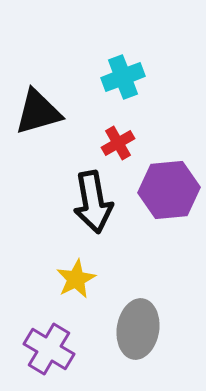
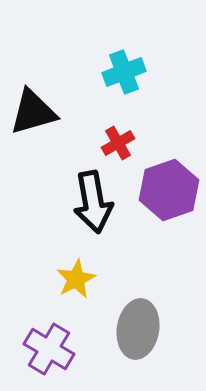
cyan cross: moved 1 px right, 5 px up
black triangle: moved 5 px left
purple hexagon: rotated 14 degrees counterclockwise
